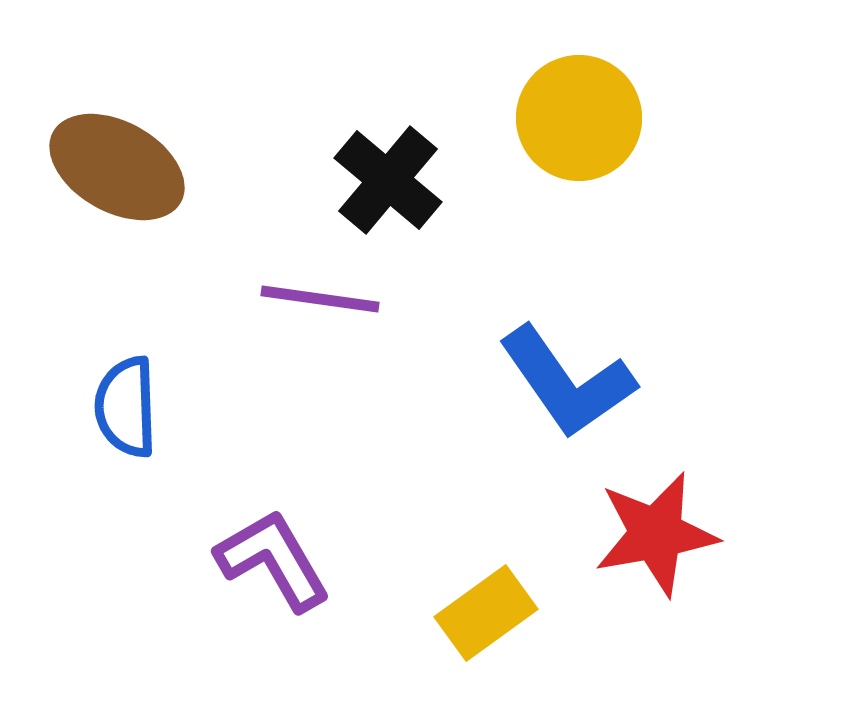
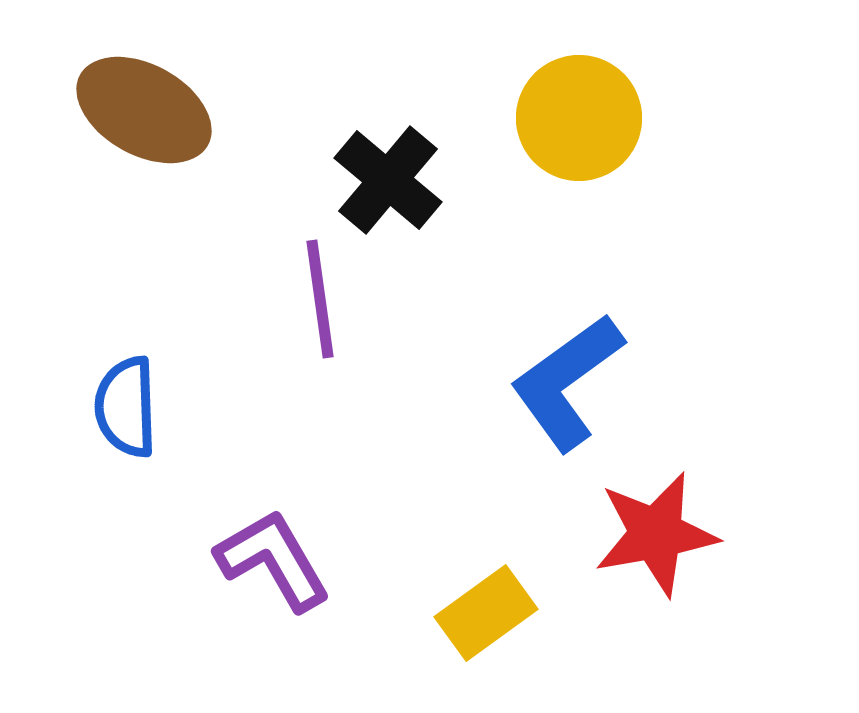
brown ellipse: moved 27 px right, 57 px up
purple line: rotated 74 degrees clockwise
blue L-shape: rotated 89 degrees clockwise
